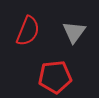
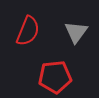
gray triangle: moved 2 px right
